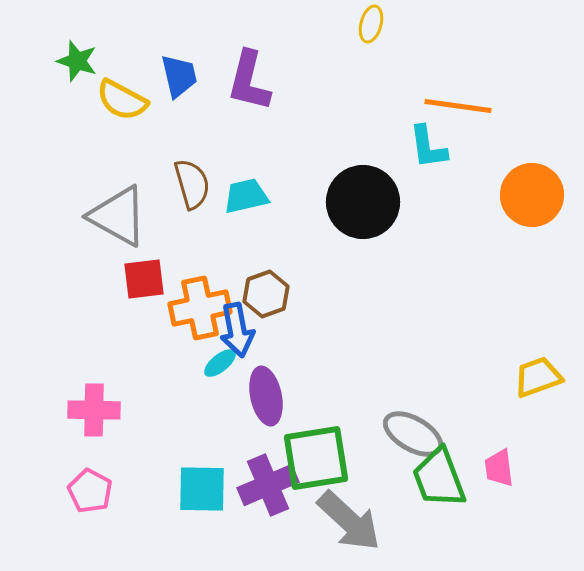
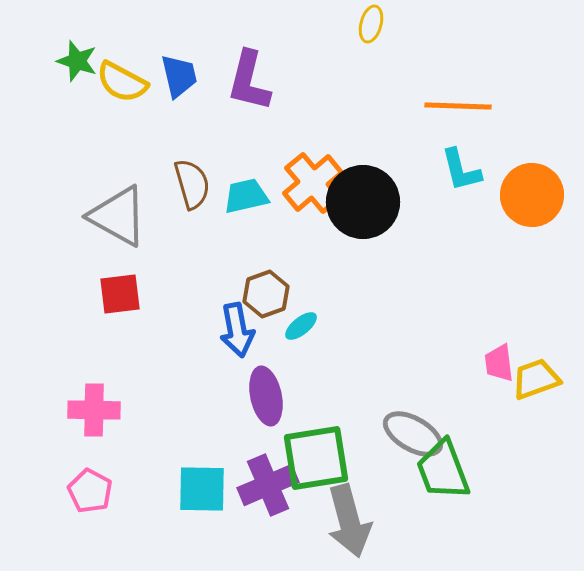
yellow semicircle: moved 18 px up
orange line: rotated 6 degrees counterclockwise
cyan L-shape: moved 33 px right, 23 px down; rotated 6 degrees counterclockwise
red square: moved 24 px left, 15 px down
orange cross: moved 113 px right, 125 px up; rotated 28 degrees counterclockwise
cyan ellipse: moved 81 px right, 37 px up
yellow trapezoid: moved 2 px left, 2 px down
pink trapezoid: moved 105 px up
green trapezoid: moved 4 px right, 8 px up
gray arrow: rotated 32 degrees clockwise
